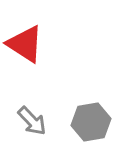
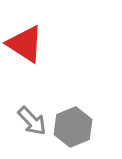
gray hexagon: moved 18 px left, 5 px down; rotated 12 degrees counterclockwise
